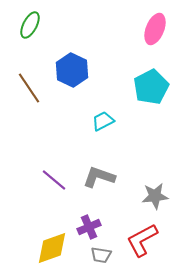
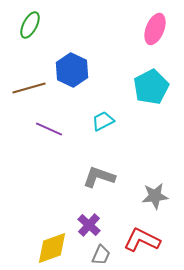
brown line: rotated 72 degrees counterclockwise
purple line: moved 5 px left, 51 px up; rotated 16 degrees counterclockwise
purple cross: moved 2 px up; rotated 25 degrees counterclockwise
red L-shape: rotated 54 degrees clockwise
gray trapezoid: rotated 75 degrees counterclockwise
